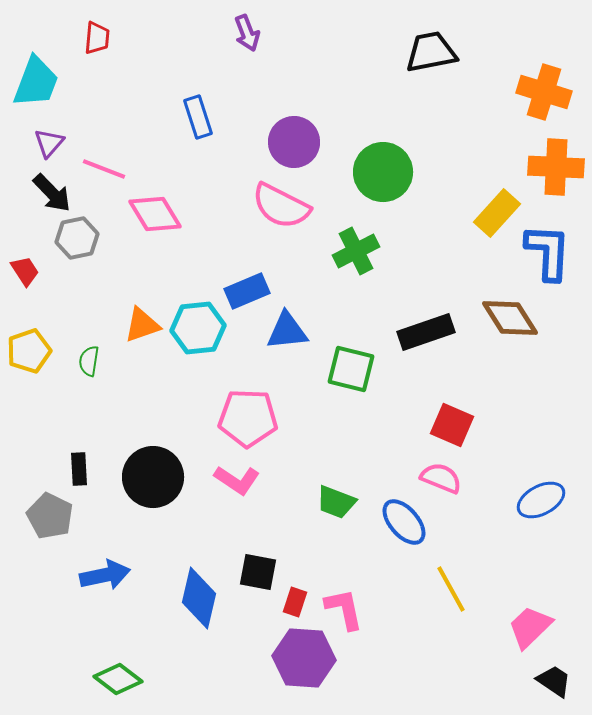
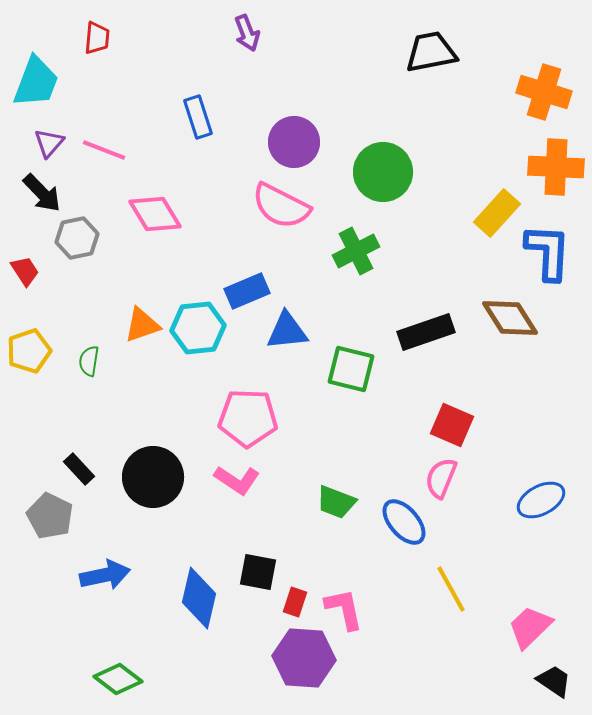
pink line at (104, 169): moved 19 px up
black arrow at (52, 193): moved 10 px left
black rectangle at (79, 469): rotated 40 degrees counterclockwise
pink semicircle at (441, 478): rotated 90 degrees counterclockwise
